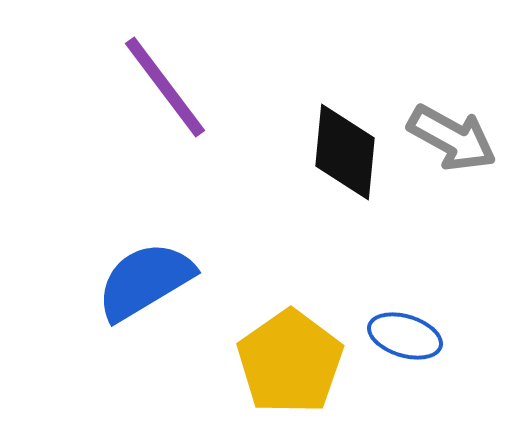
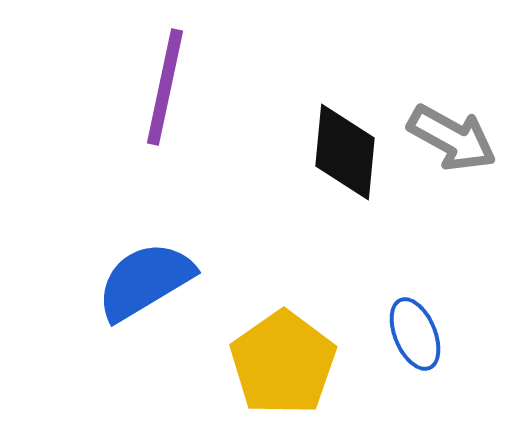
purple line: rotated 49 degrees clockwise
blue ellipse: moved 10 px right, 2 px up; rotated 50 degrees clockwise
yellow pentagon: moved 7 px left, 1 px down
